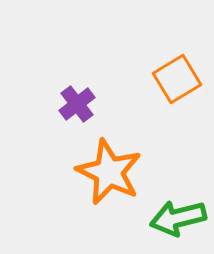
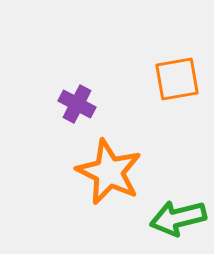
orange square: rotated 21 degrees clockwise
purple cross: rotated 24 degrees counterclockwise
